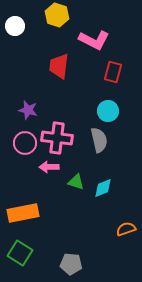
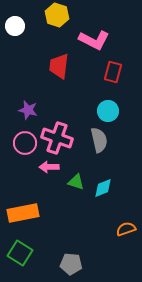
pink cross: rotated 12 degrees clockwise
